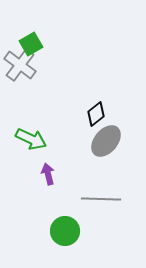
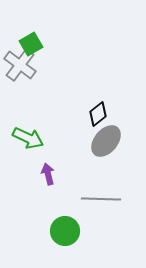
black diamond: moved 2 px right
green arrow: moved 3 px left, 1 px up
